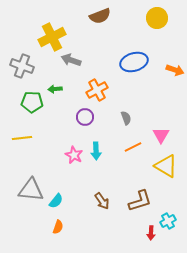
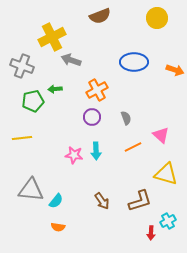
blue ellipse: rotated 16 degrees clockwise
green pentagon: moved 1 px right, 1 px up; rotated 15 degrees counterclockwise
purple circle: moved 7 px right
pink triangle: rotated 18 degrees counterclockwise
pink star: rotated 18 degrees counterclockwise
yellow triangle: moved 8 px down; rotated 15 degrees counterclockwise
orange semicircle: rotated 80 degrees clockwise
